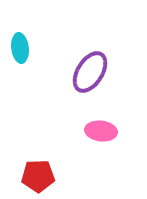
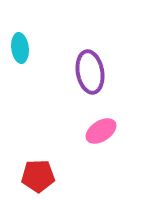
purple ellipse: rotated 42 degrees counterclockwise
pink ellipse: rotated 40 degrees counterclockwise
